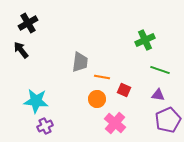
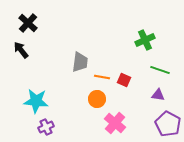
black cross: rotated 18 degrees counterclockwise
red square: moved 10 px up
purple pentagon: moved 4 px down; rotated 20 degrees counterclockwise
purple cross: moved 1 px right, 1 px down
